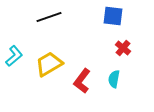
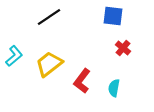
black line: rotated 15 degrees counterclockwise
yellow trapezoid: rotated 8 degrees counterclockwise
cyan semicircle: moved 9 px down
